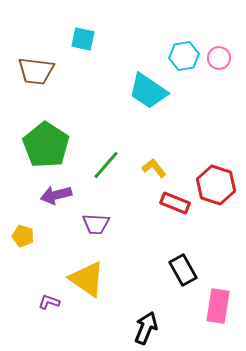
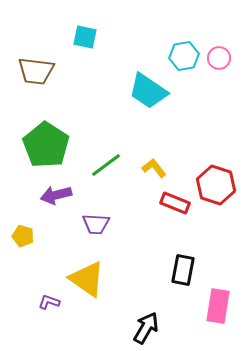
cyan square: moved 2 px right, 2 px up
green line: rotated 12 degrees clockwise
black rectangle: rotated 40 degrees clockwise
black arrow: rotated 8 degrees clockwise
